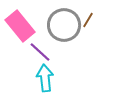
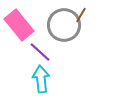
brown line: moved 7 px left, 5 px up
pink rectangle: moved 1 px left, 1 px up
cyan arrow: moved 4 px left, 1 px down
